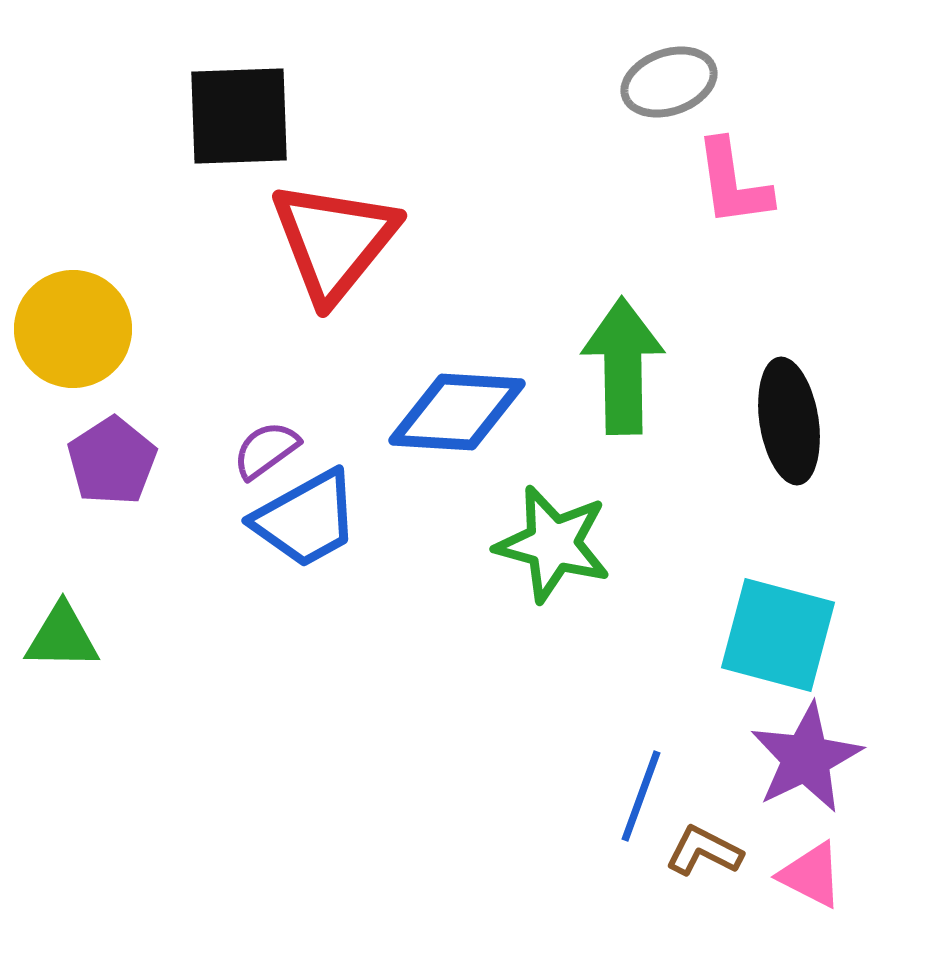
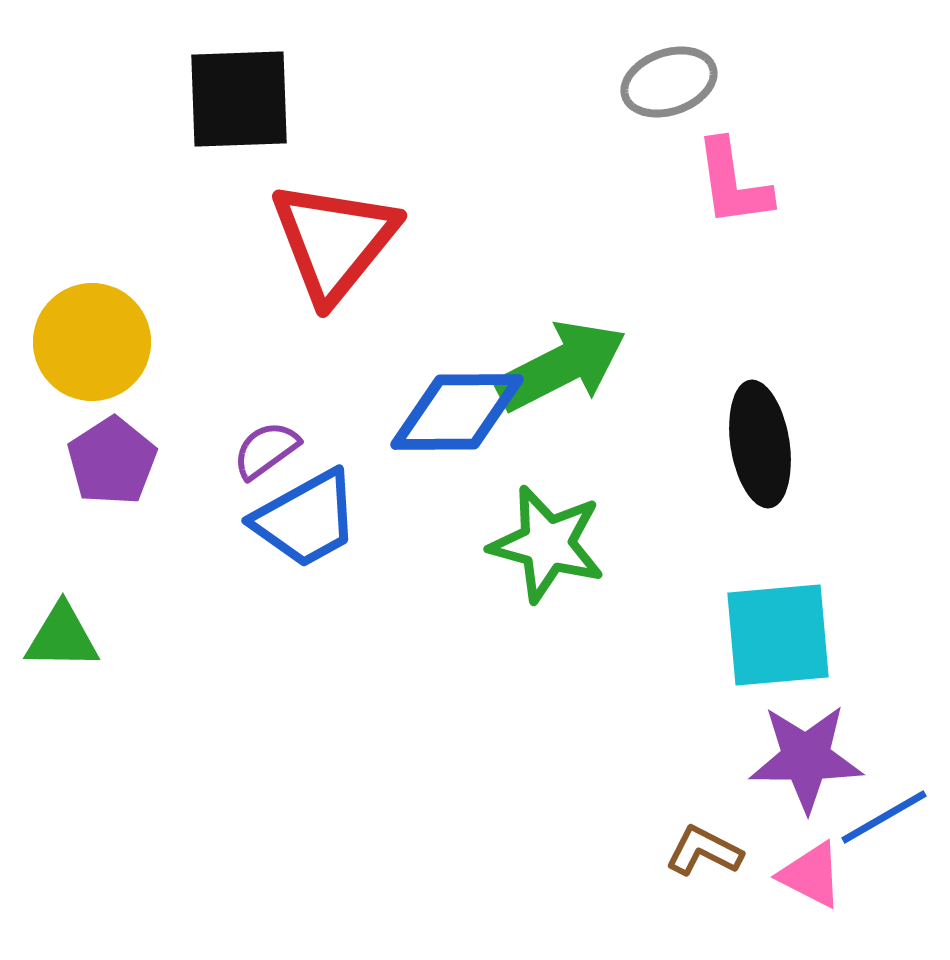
black square: moved 17 px up
yellow circle: moved 19 px right, 13 px down
green arrow: moved 62 px left; rotated 64 degrees clockwise
blue diamond: rotated 4 degrees counterclockwise
black ellipse: moved 29 px left, 23 px down
green star: moved 6 px left
cyan square: rotated 20 degrees counterclockwise
purple star: rotated 26 degrees clockwise
blue line: moved 243 px right, 21 px down; rotated 40 degrees clockwise
